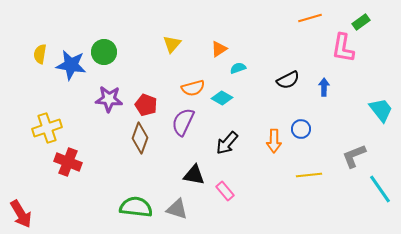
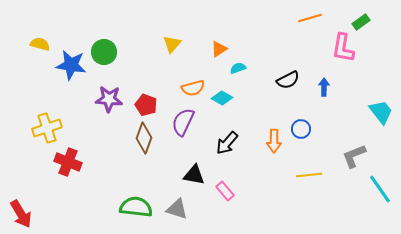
yellow semicircle: moved 10 px up; rotated 96 degrees clockwise
cyan trapezoid: moved 2 px down
brown diamond: moved 4 px right
